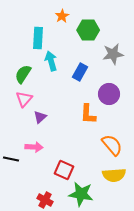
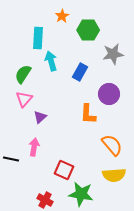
pink arrow: rotated 84 degrees counterclockwise
